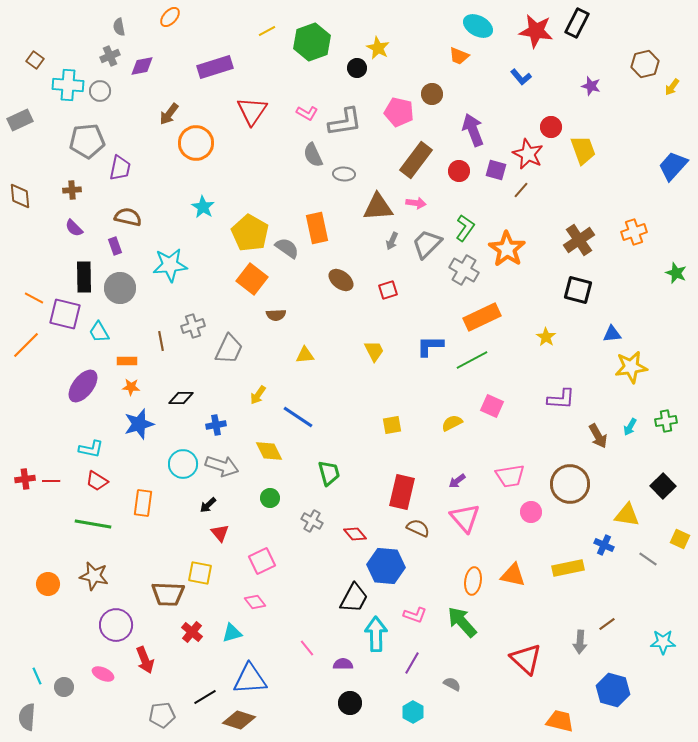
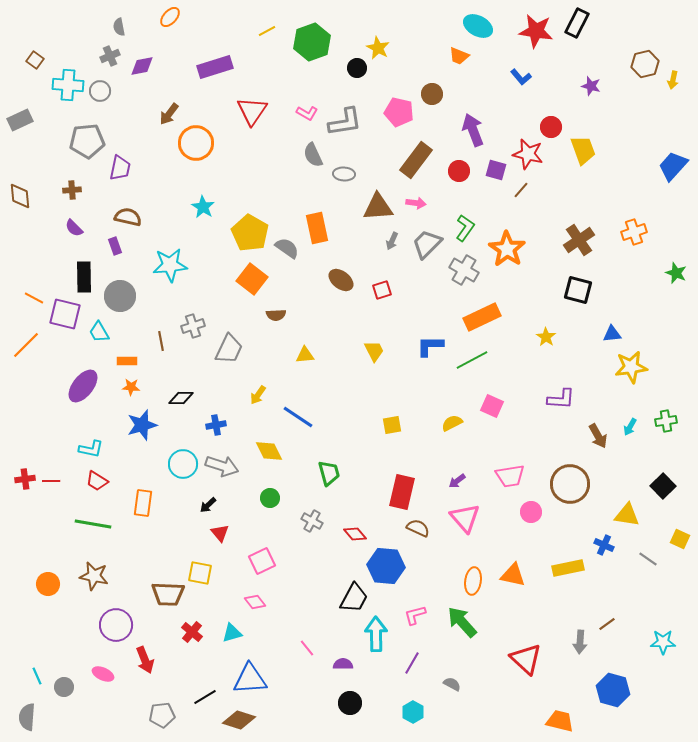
yellow arrow at (672, 87): moved 1 px right, 7 px up; rotated 24 degrees counterclockwise
red star at (528, 154): rotated 12 degrees counterclockwise
gray circle at (120, 288): moved 8 px down
red square at (388, 290): moved 6 px left
blue star at (139, 424): moved 3 px right, 1 px down
pink L-shape at (415, 615): rotated 145 degrees clockwise
